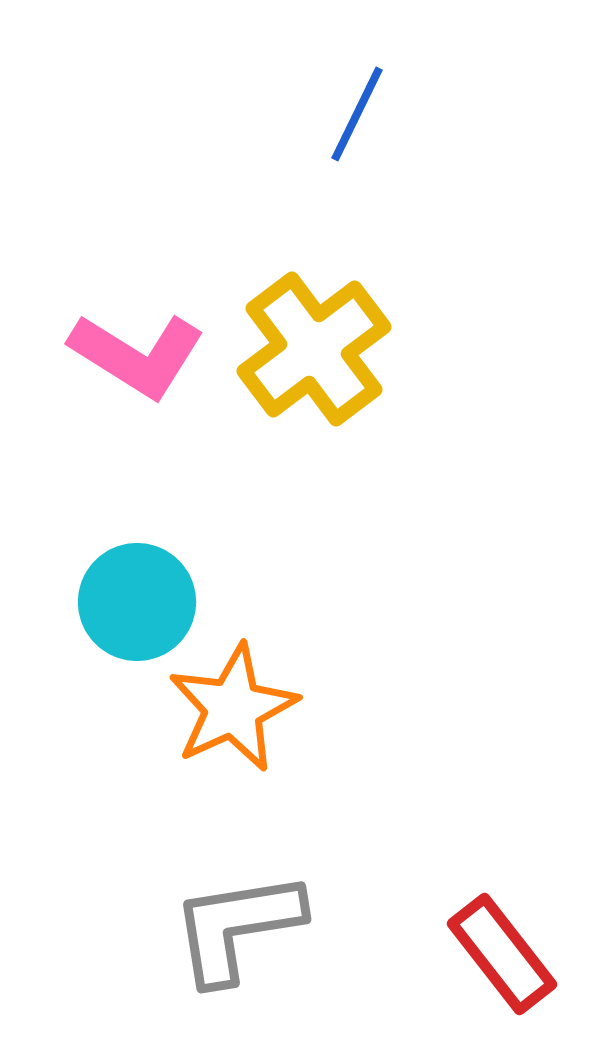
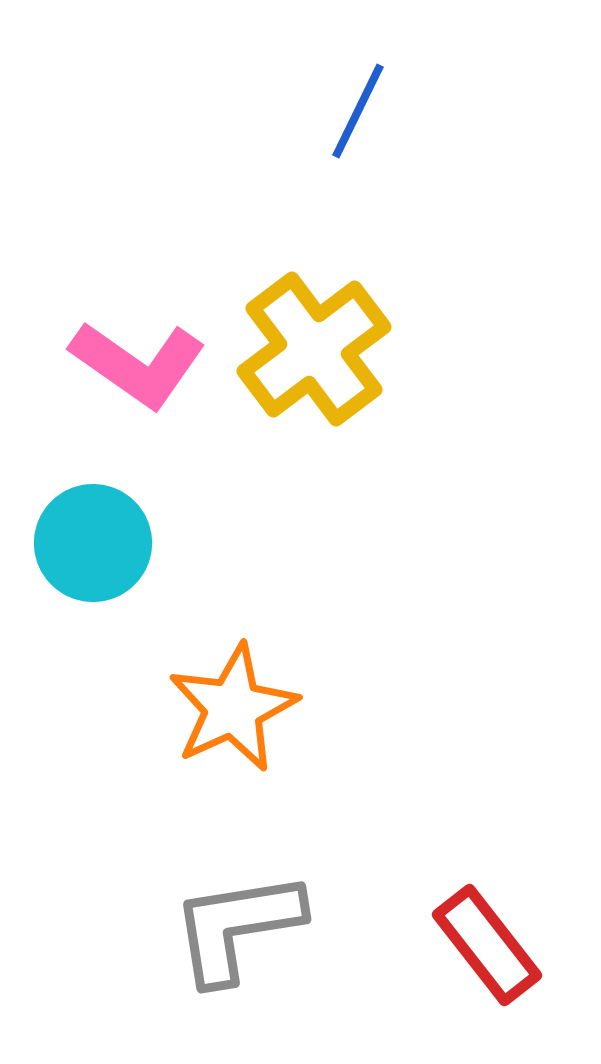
blue line: moved 1 px right, 3 px up
pink L-shape: moved 1 px right, 9 px down; rotated 3 degrees clockwise
cyan circle: moved 44 px left, 59 px up
red rectangle: moved 15 px left, 9 px up
